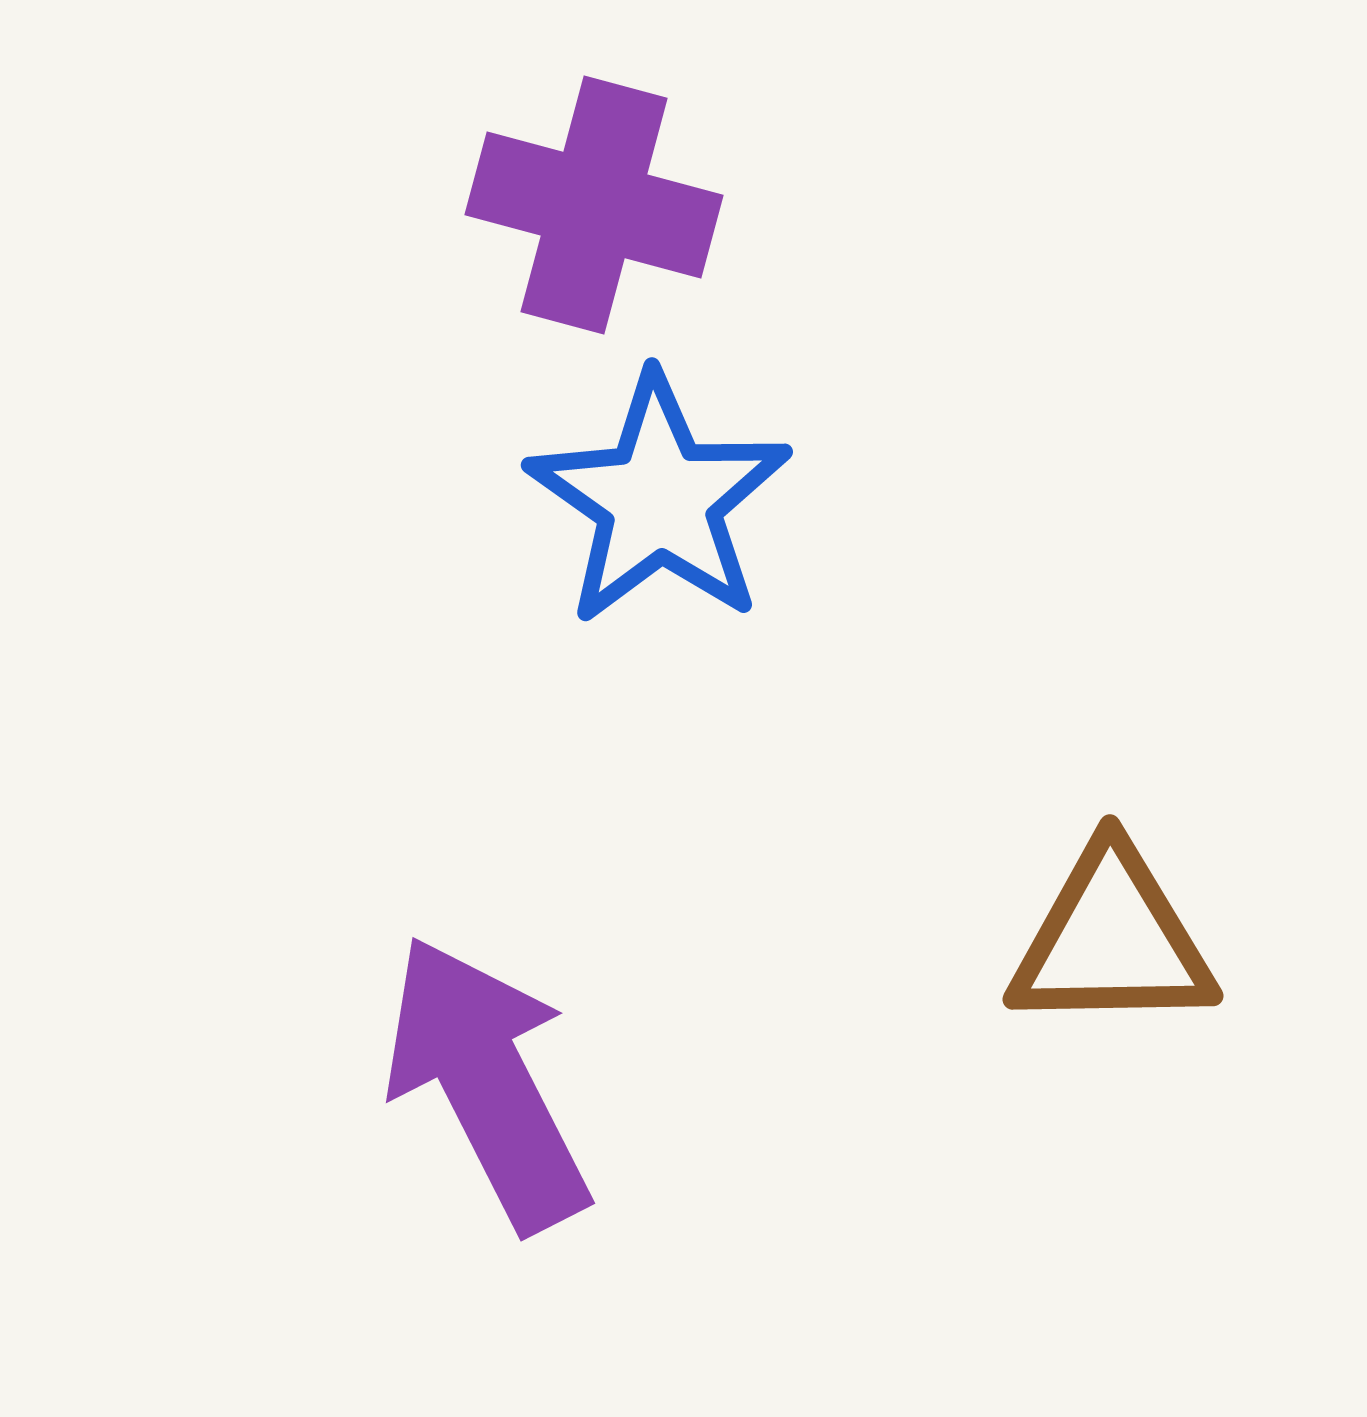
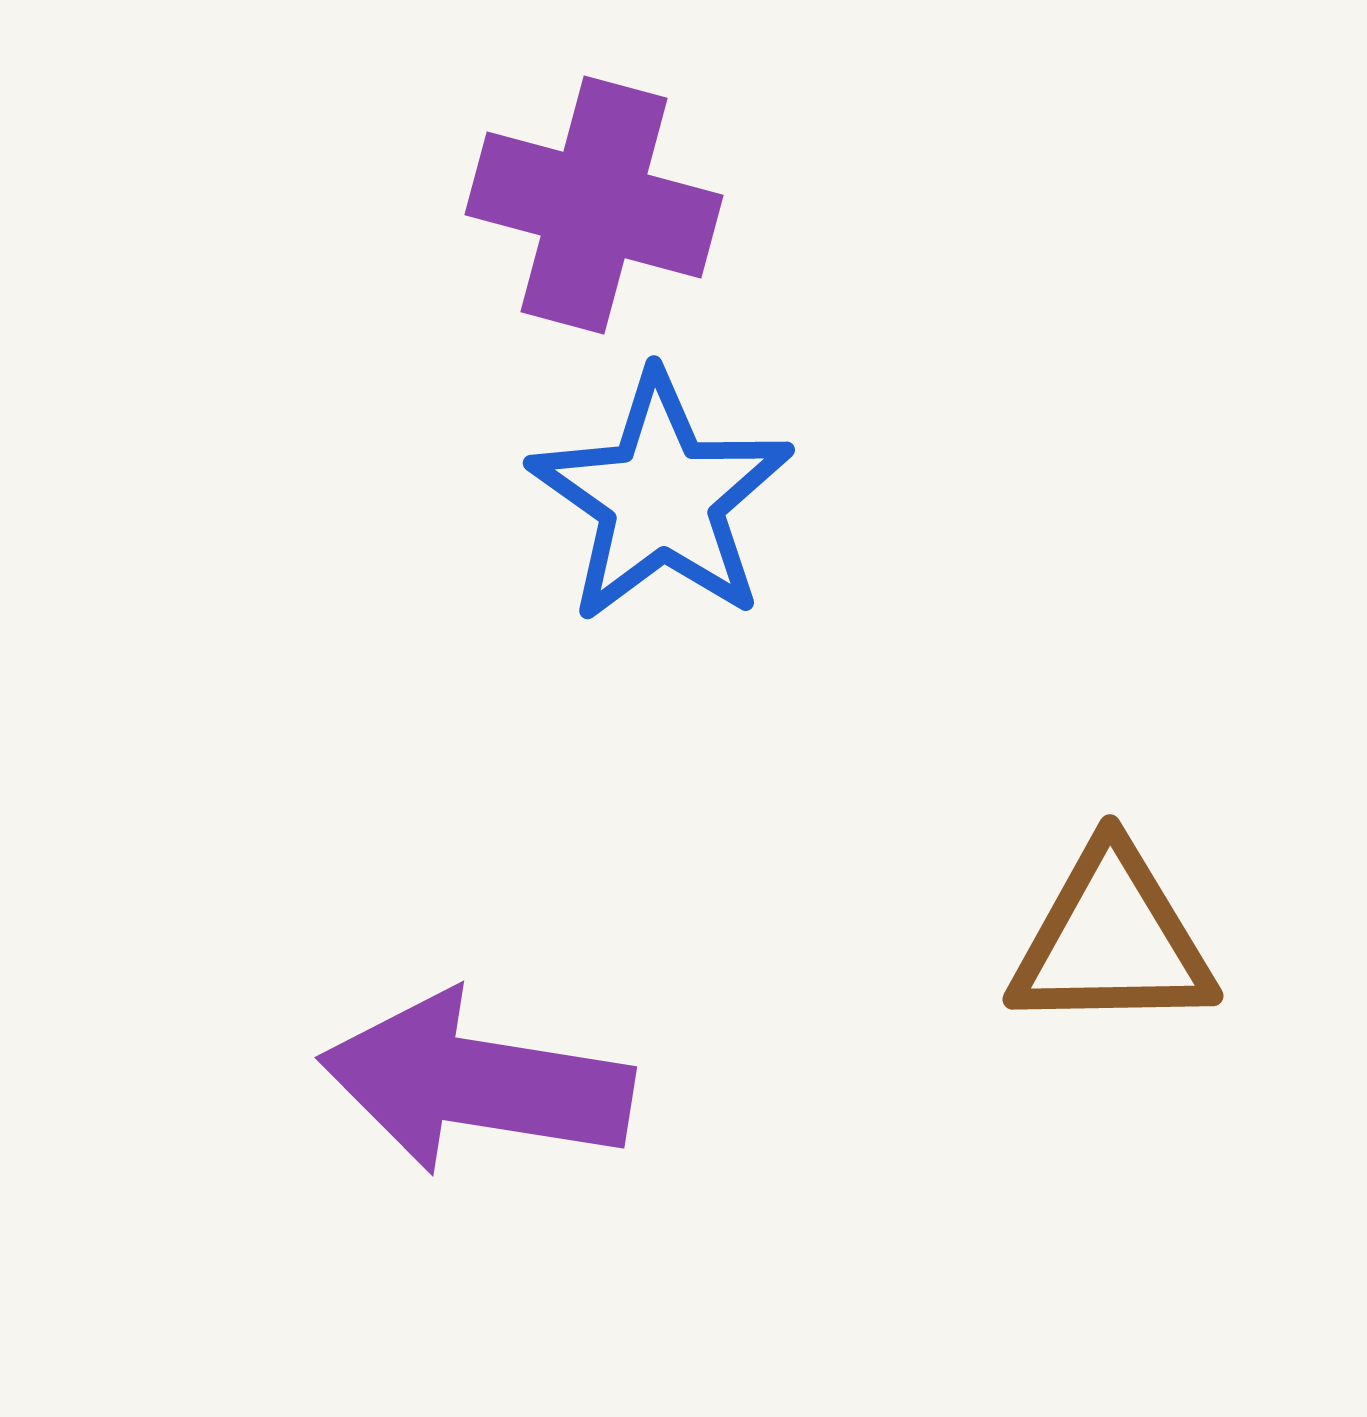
blue star: moved 2 px right, 2 px up
purple arrow: moved 11 px left; rotated 54 degrees counterclockwise
